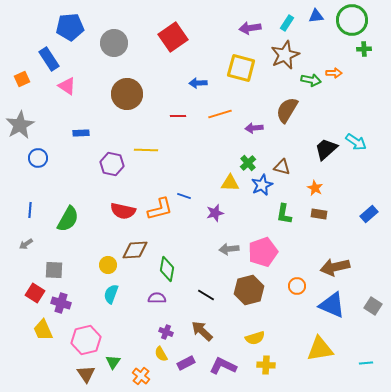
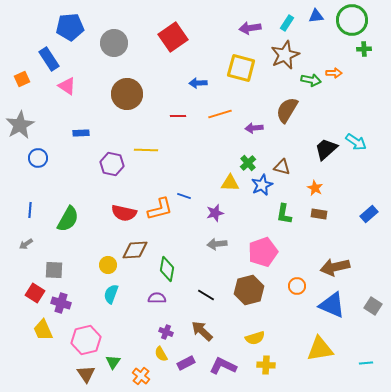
red semicircle at (123, 211): moved 1 px right, 2 px down
gray arrow at (229, 249): moved 12 px left, 5 px up
